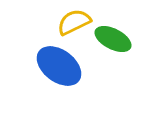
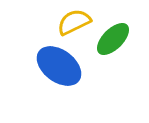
green ellipse: rotated 72 degrees counterclockwise
